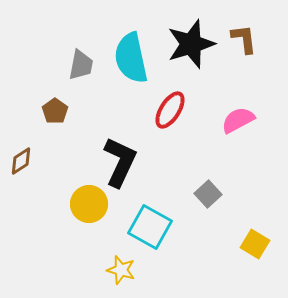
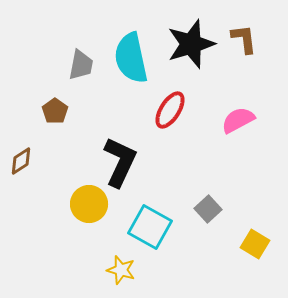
gray square: moved 15 px down
